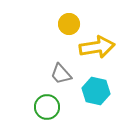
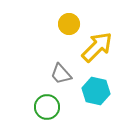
yellow arrow: rotated 36 degrees counterclockwise
